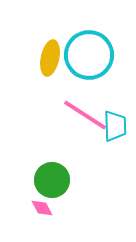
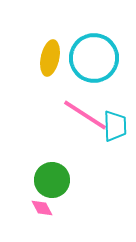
cyan circle: moved 5 px right, 3 px down
